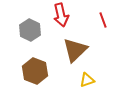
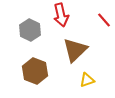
red line: moved 1 px right; rotated 21 degrees counterclockwise
